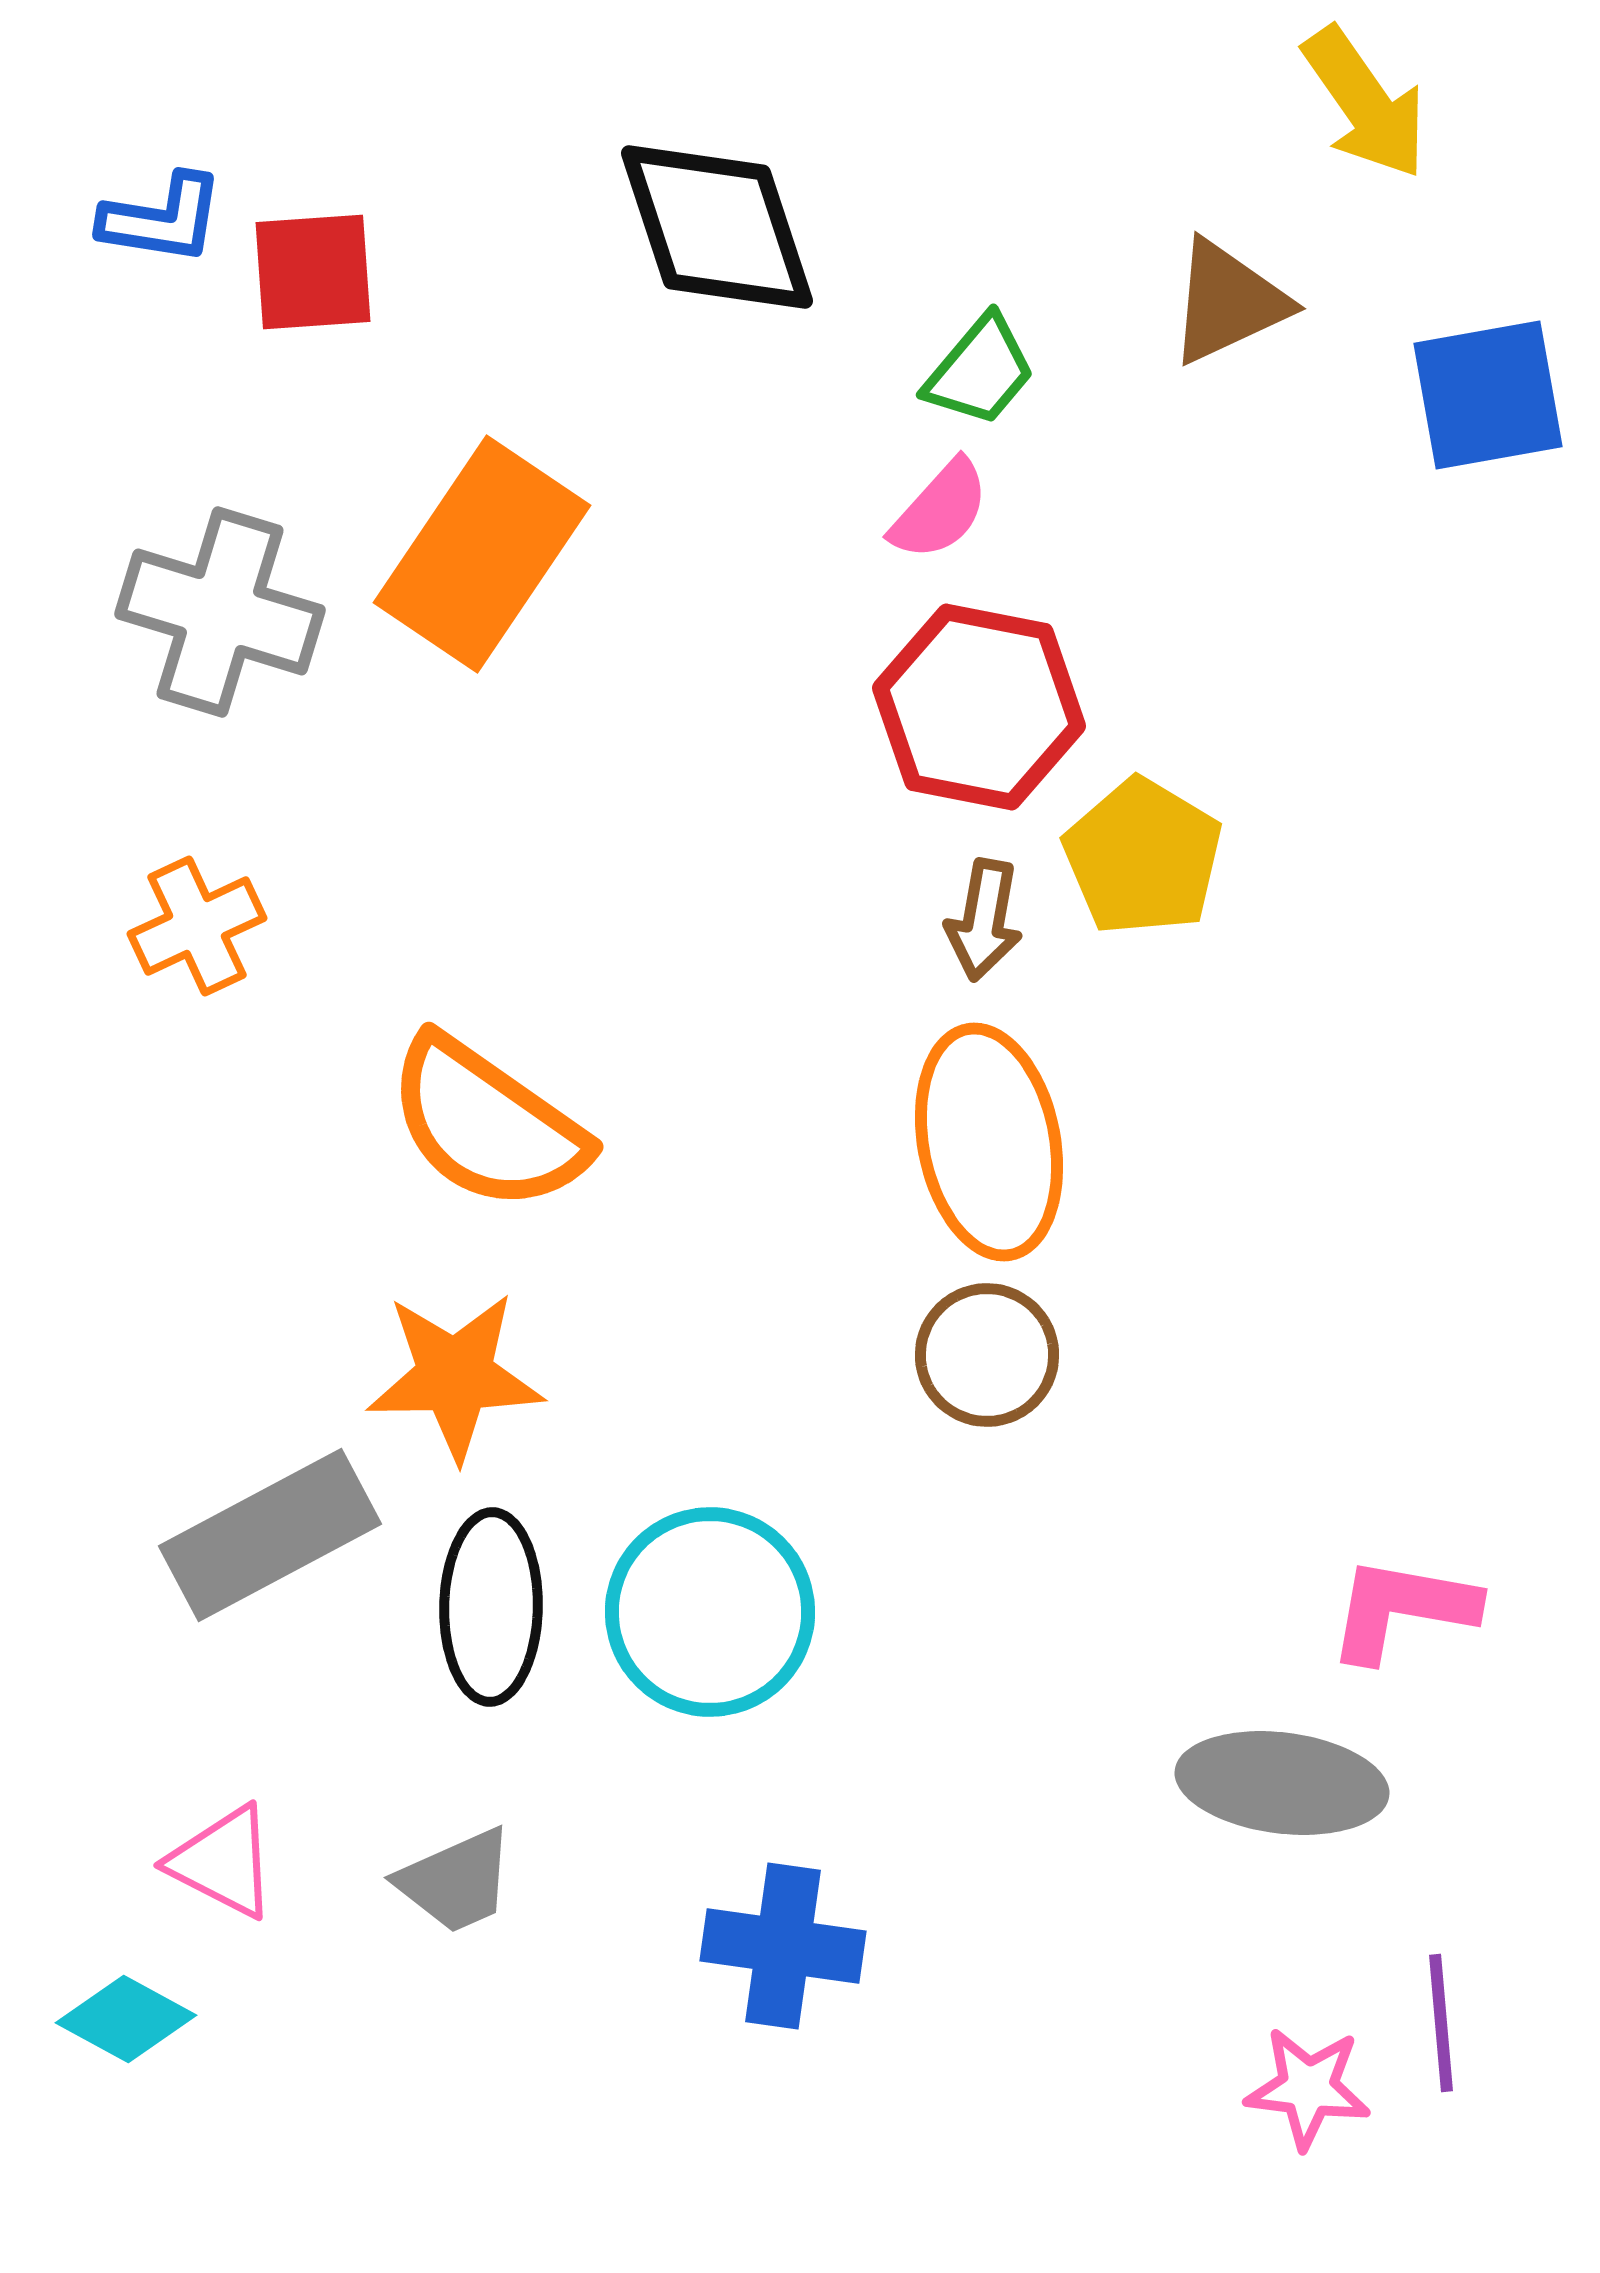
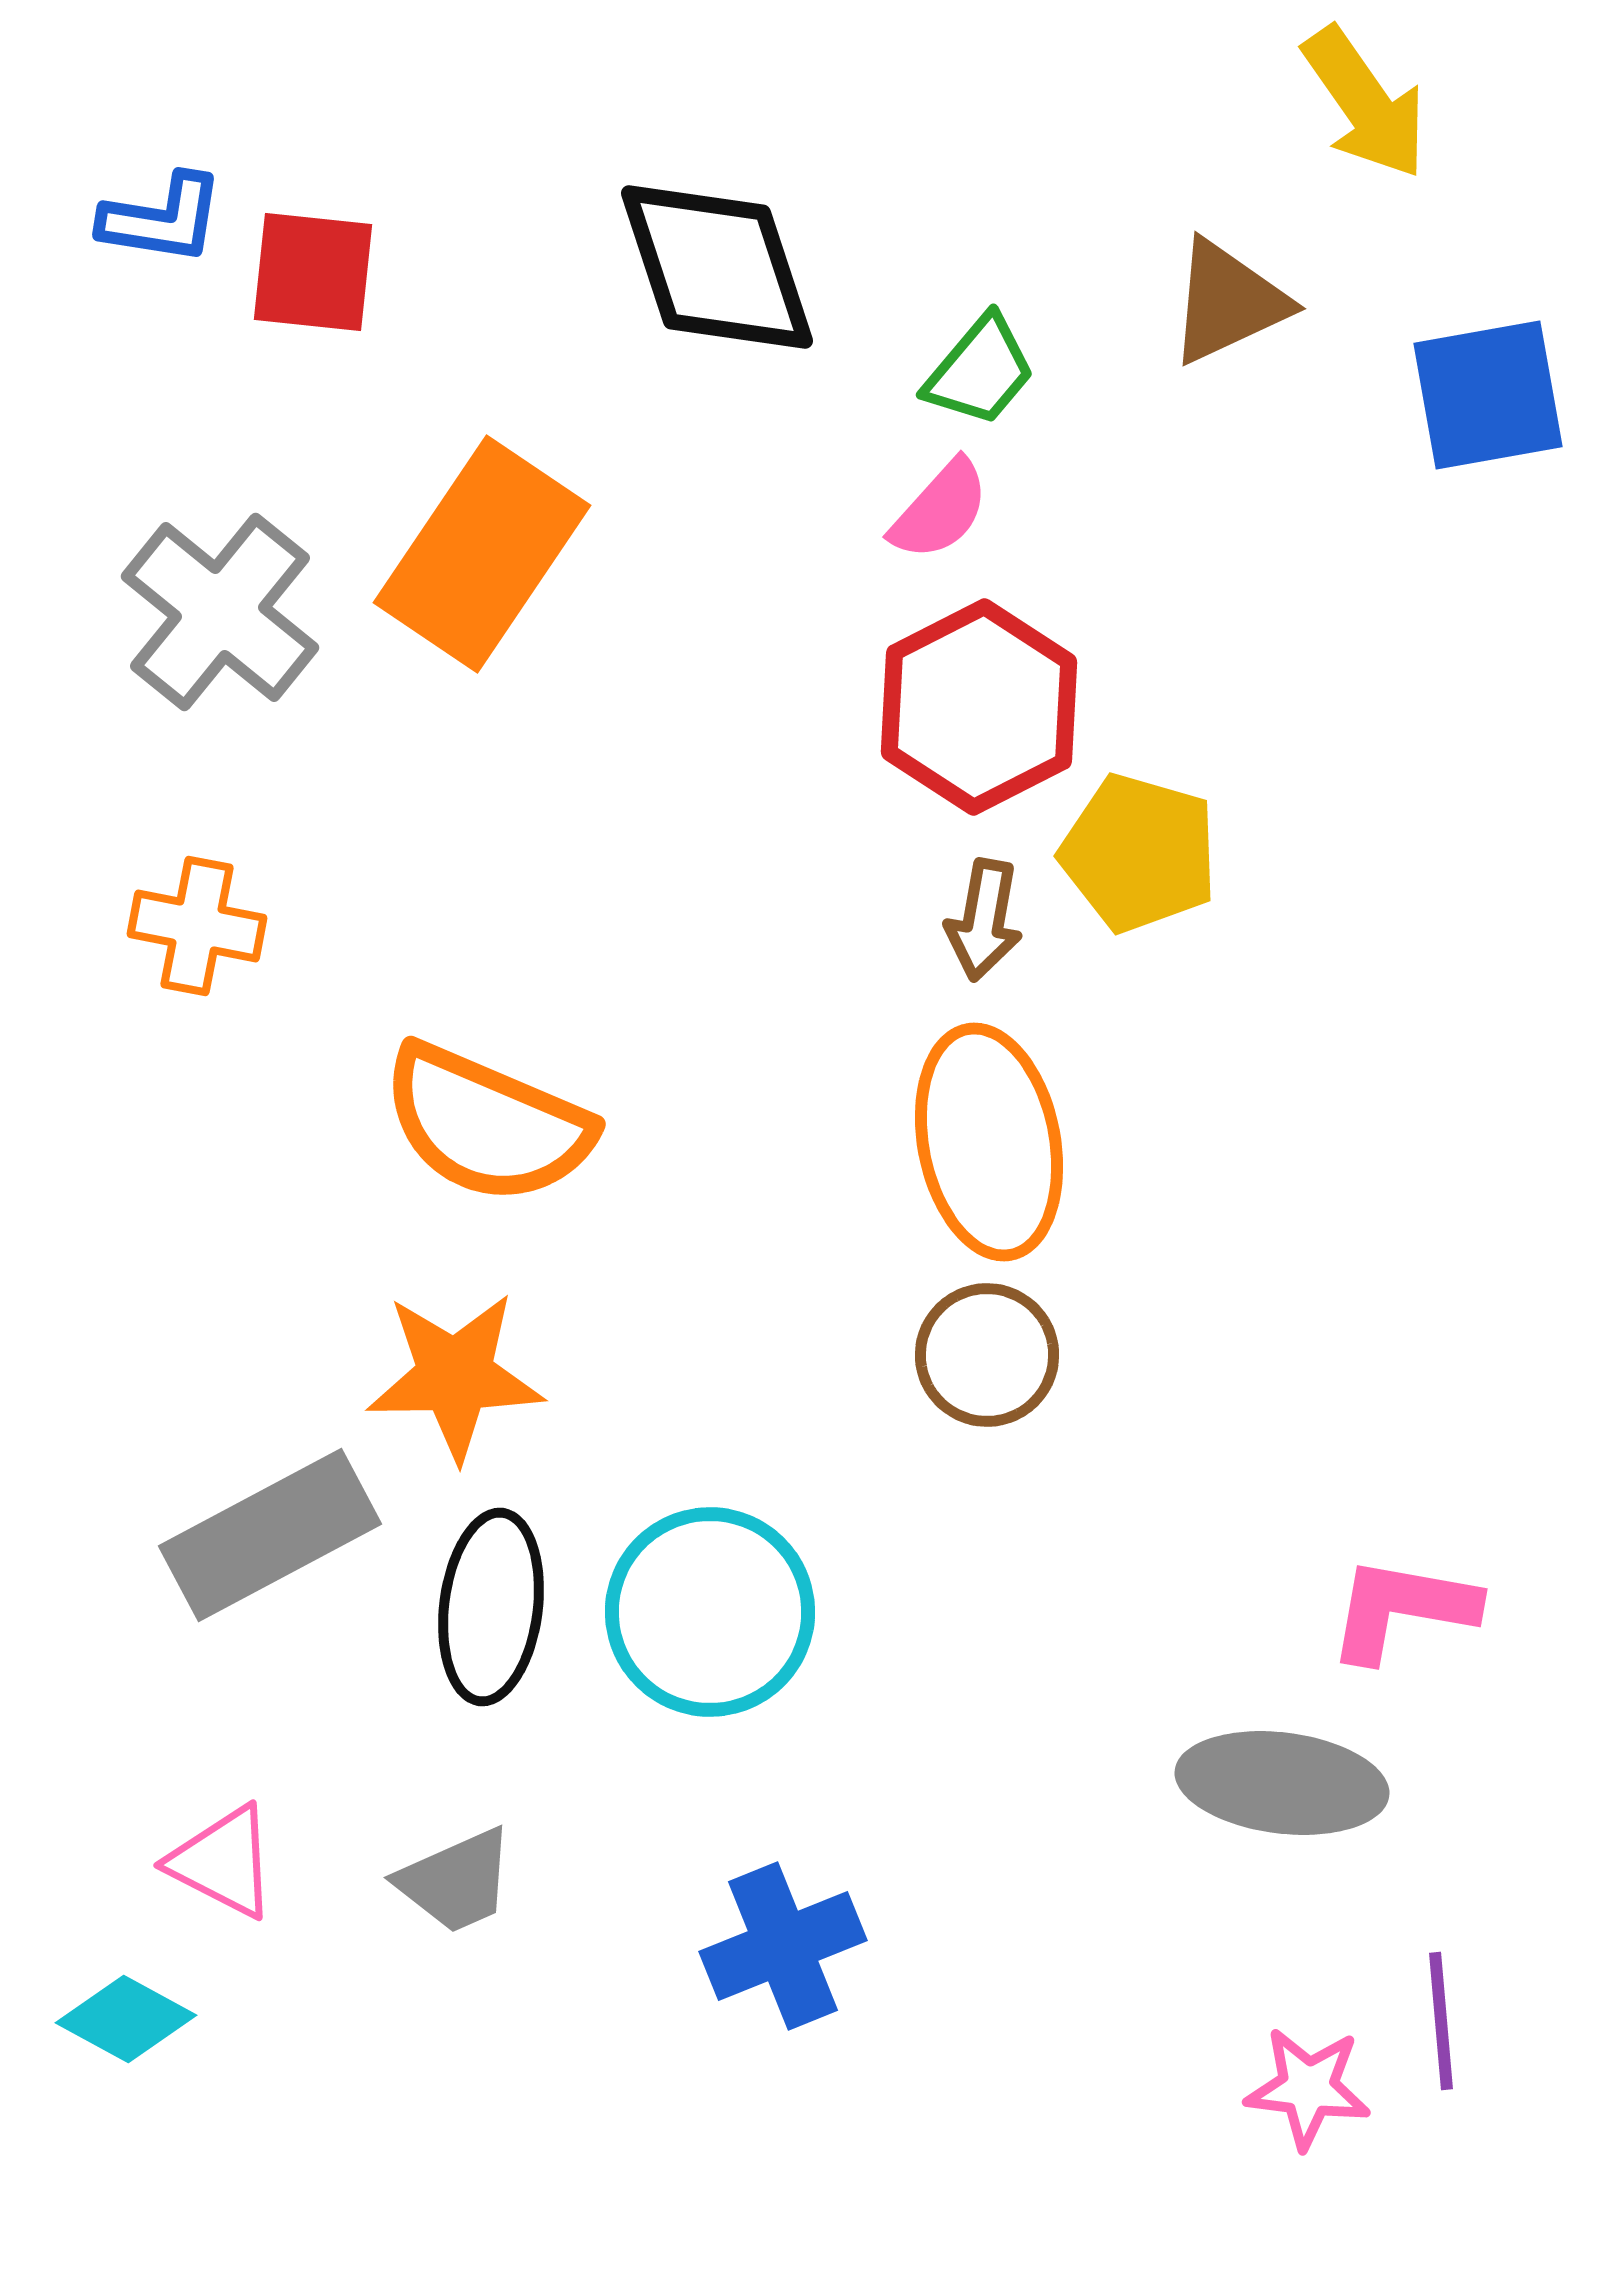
black diamond: moved 40 px down
red square: rotated 10 degrees clockwise
gray cross: rotated 22 degrees clockwise
red hexagon: rotated 22 degrees clockwise
yellow pentagon: moved 4 px left, 4 px up; rotated 15 degrees counterclockwise
orange cross: rotated 36 degrees clockwise
orange semicircle: rotated 12 degrees counterclockwise
black ellipse: rotated 6 degrees clockwise
blue cross: rotated 30 degrees counterclockwise
purple line: moved 2 px up
